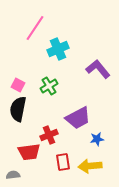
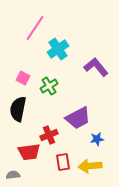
cyan cross: rotated 10 degrees counterclockwise
purple L-shape: moved 2 px left, 2 px up
pink square: moved 5 px right, 7 px up
